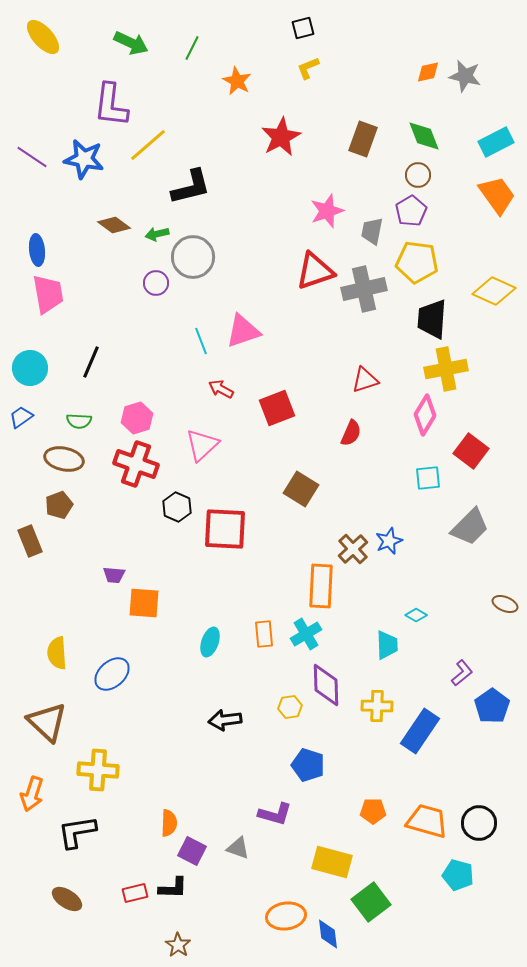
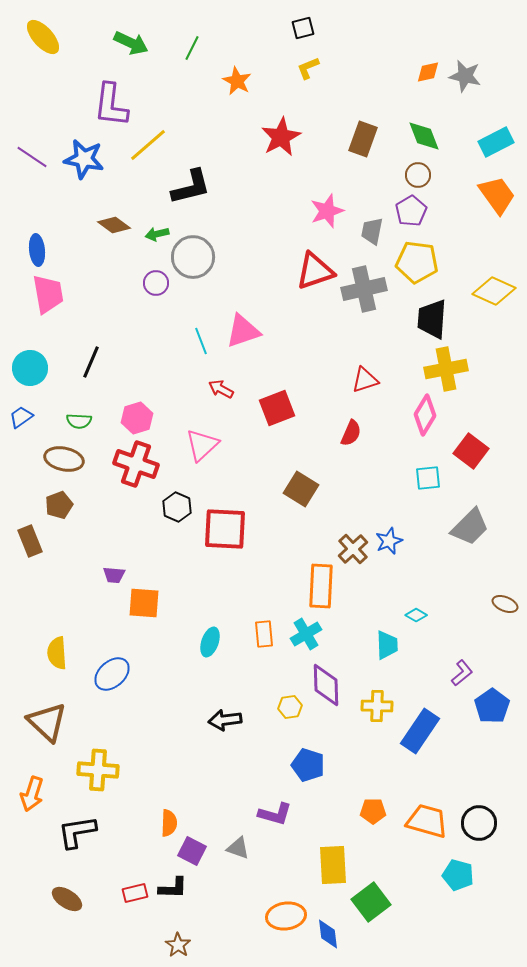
yellow rectangle at (332, 862): moved 1 px right, 3 px down; rotated 72 degrees clockwise
